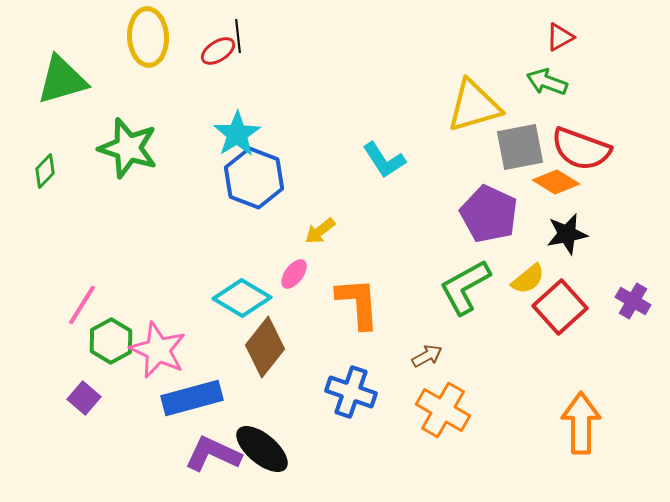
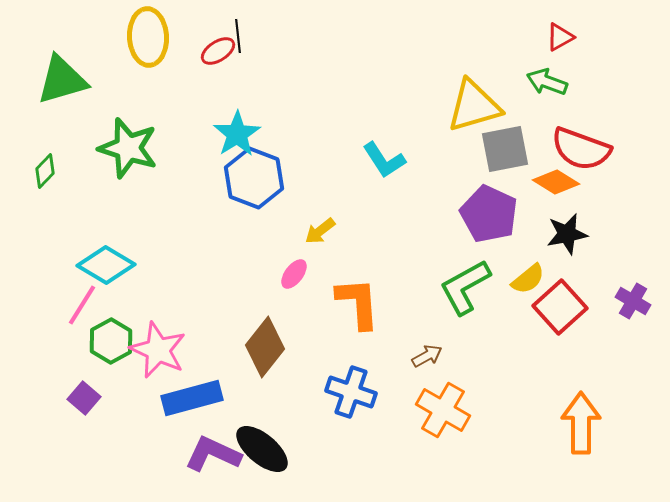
gray square: moved 15 px left, 2 px down
cyan diamond: moved 136 px left, 33 px up
